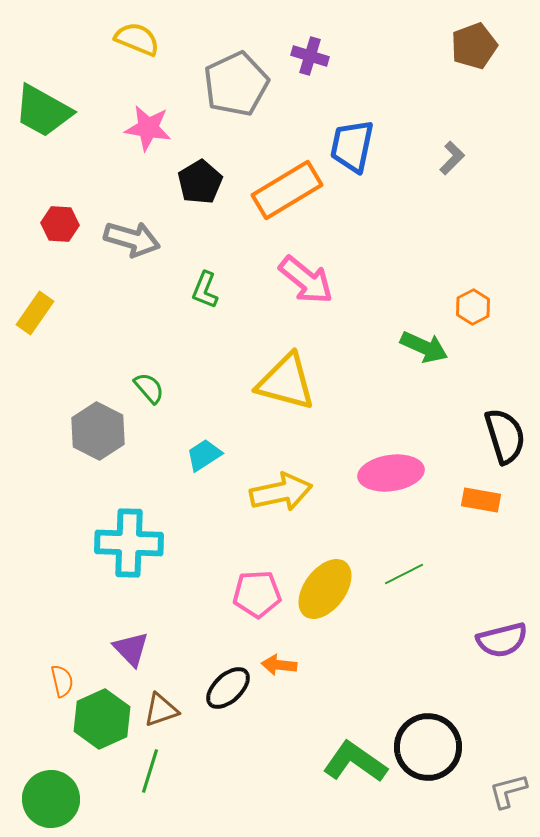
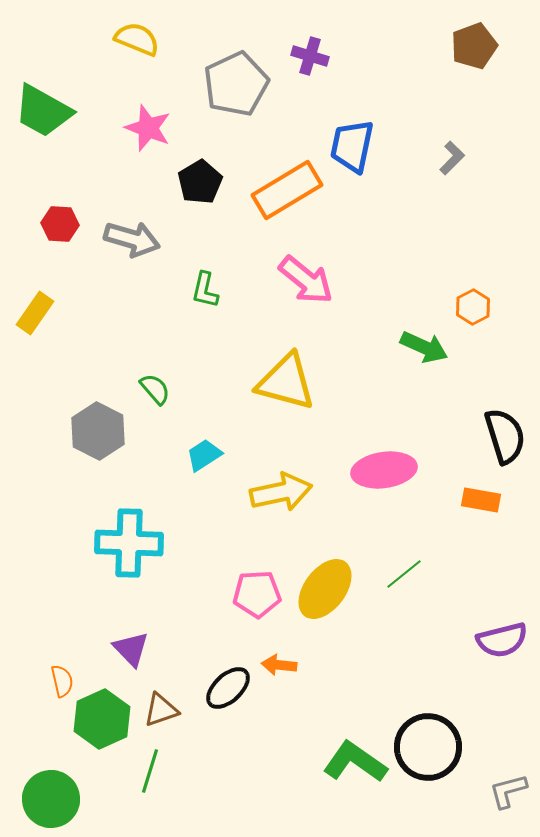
pink star at (148, 128): rotated 12 degrees clockwise
green L-shape at (205, 290): rotated 9 degrees counterclockwise
green semicircle at (149, 388): moved 6 px right, 1 px down
pink ellipse at (391, 473): moved 7 px left, 3 px up
green line at (404, 574): rotated 12 degrees counterclockwise
